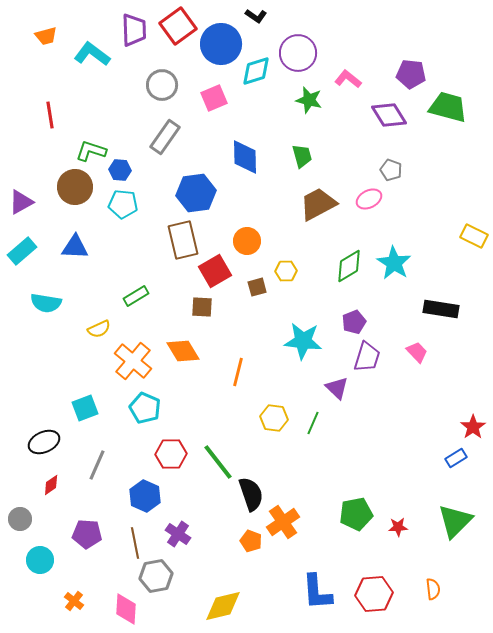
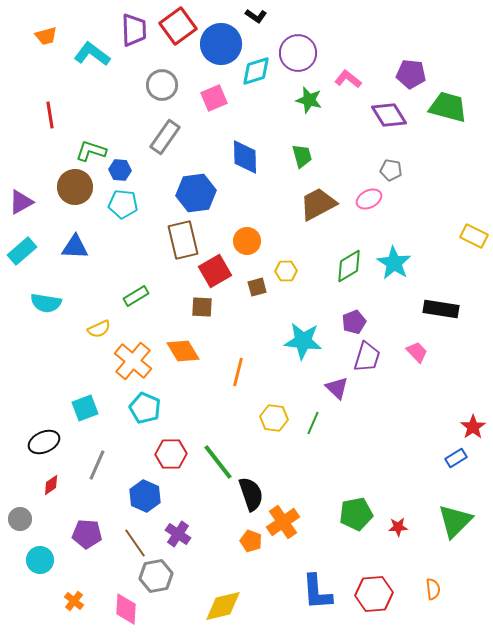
gray pentagon at (391, 170): rotated 10 degrees counterclockwise
brown line at (135, 543): rotated 24 degrees counterclockwise
